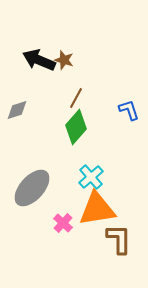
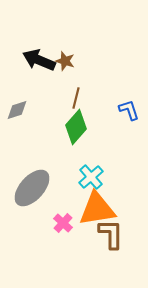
brown star: moved 1 px right, 1 px down
brown line: rotated 15 degrees counterclockwise
brown L-shape: moved 8 px left, 5 px up
